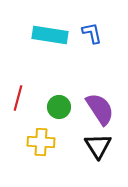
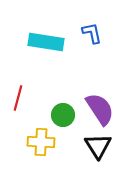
cyan rectangle: moved 4 px left, 7 px down
green circle: moved 4 px right, 8 px down
